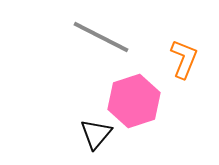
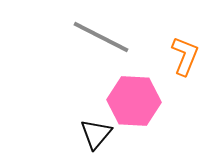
orange L-shape: moved 1 px right, 3 px up
pink hexagon: rotated 21 degrees clockwise
